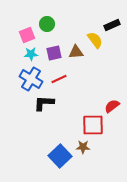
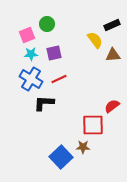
brown triangle: moved 37 px right, 3 px down
blue square: moved 1 px right, 1 px down
